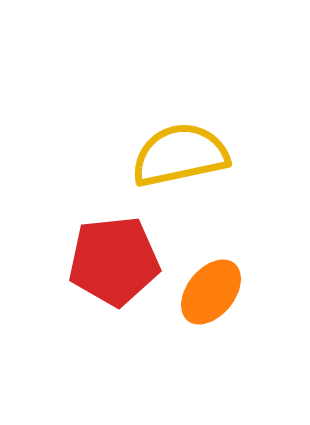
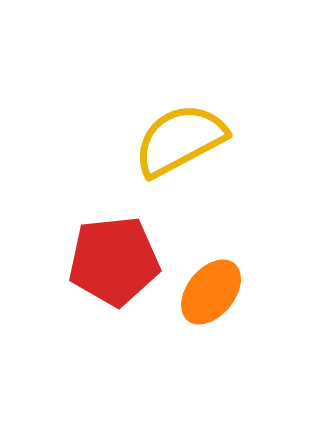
yellow semicircle: moved 15 px up; rotated 16 degrees counterclockwise
